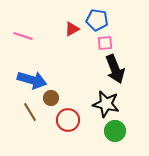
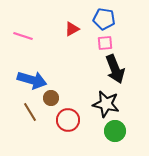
blue pentagon: moved 7 px right, 1 px up
